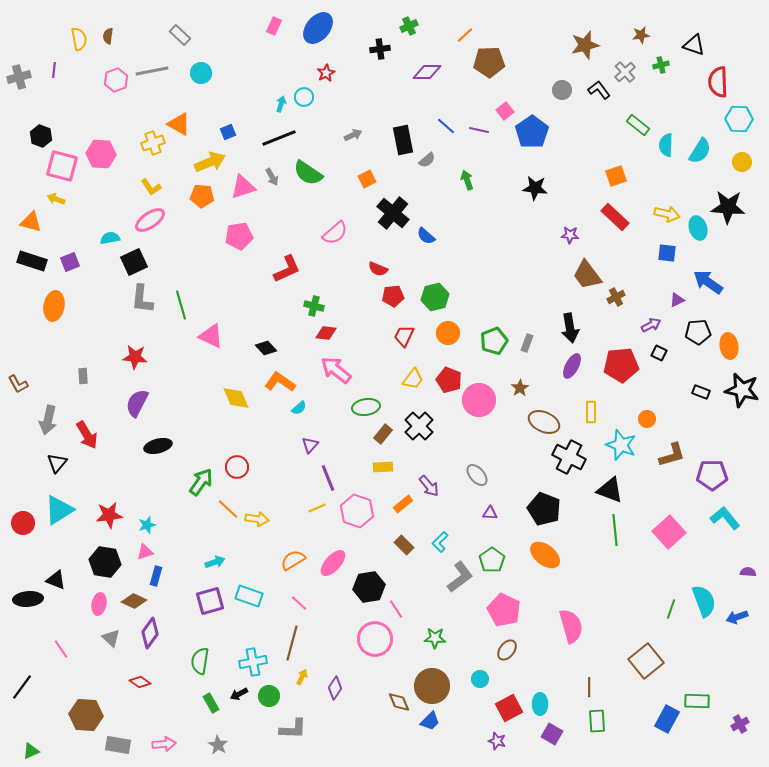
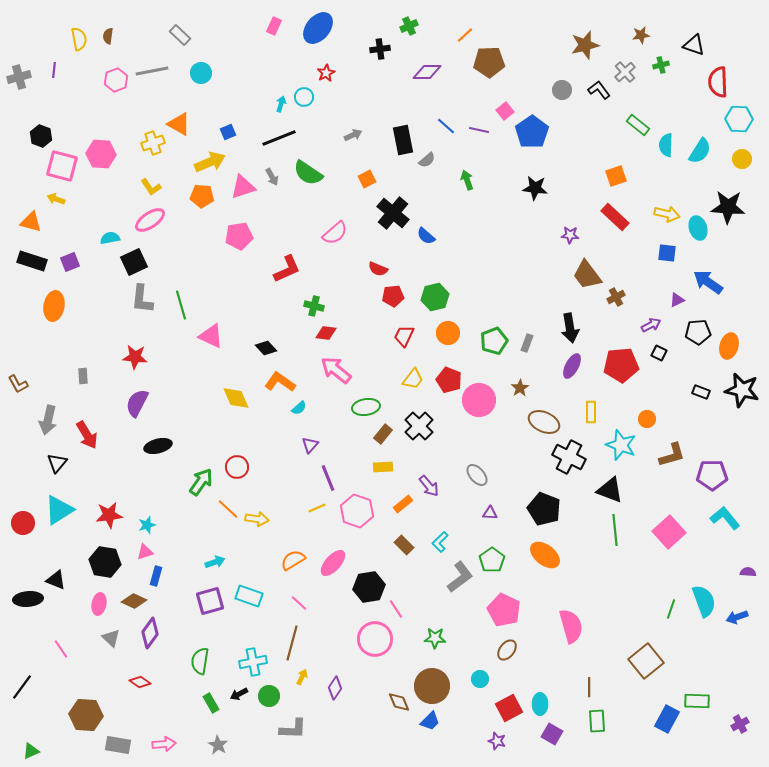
yellow circle at (742, 162): moved 3 px up
orange ellipse at (729, 346): rotated 25 degrees clockwise
